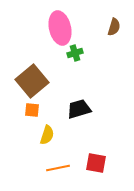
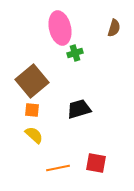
brown semicircle: moved 1 px down
yellow semicircle: moved 13 px left; rotated 66 degrees counterclockwise
